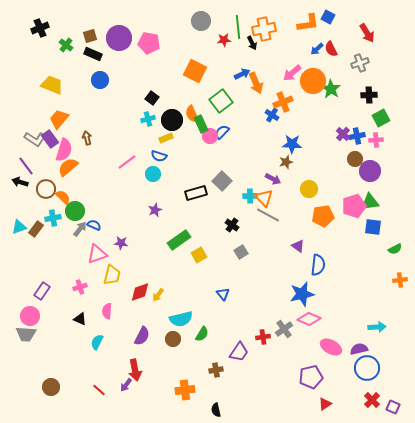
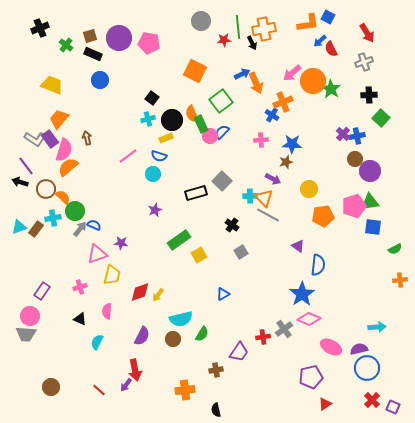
blue arrow at (317, 49): moved 3 px right, 8 px up
gray cross at (360, 63): moved 4 px right, 1 px up
green square at (381, 118): rotated 18 degrees counterclockwise
pink cross at (376, 140): moved 115 px left
pink line at (127, 162): moved 1 px right, 6 px up
blue triangle at (223, 294): rotated 40 degrees clockwise
blue star at (302, 294): rotated 20 degrees counterclockwise
